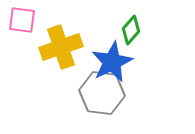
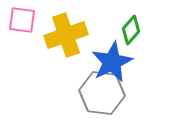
yellow cross: moved 5 px right, 12 px up
